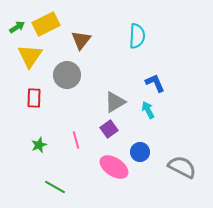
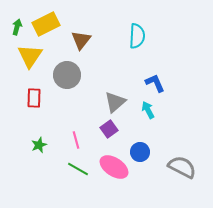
green arrow: rotated 42 degrees counterclockwise
gray triangle: rotated 10 degrees counterclockwise
green line: moved 23 px right, 18 px up
